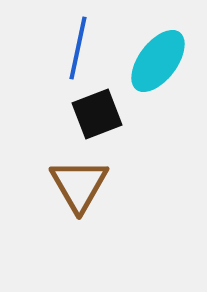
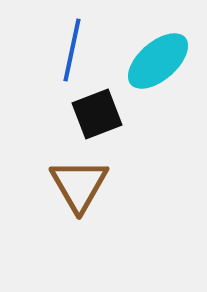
blue line: moved 6 px left, 2 px down
cyan ellipse: rotated 12 degrees clockwise
